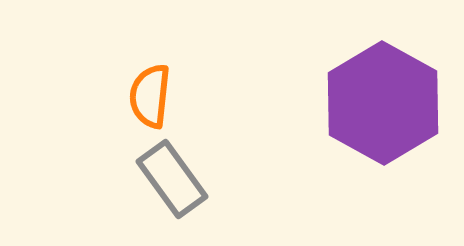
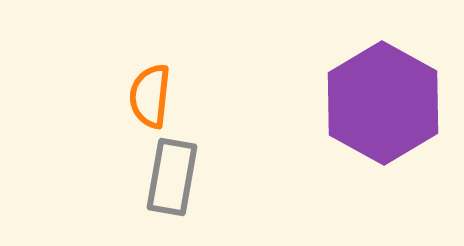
gray rectangle: moved 2 px up; rotated 46 degrees clockwise
